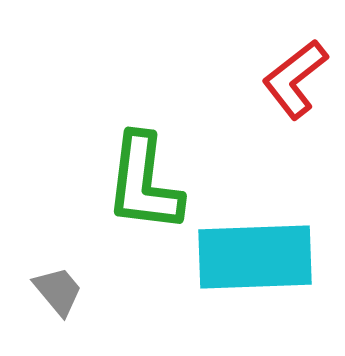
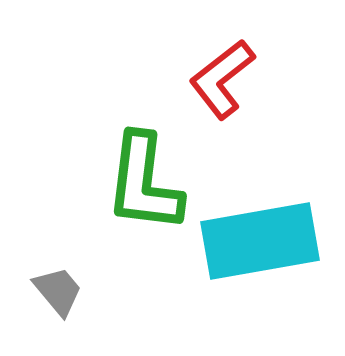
red L-shape: moved 73 px left
cyan rectangle: moved 5 px right, 16 px up; rotated 8 degrees counterclockwise
